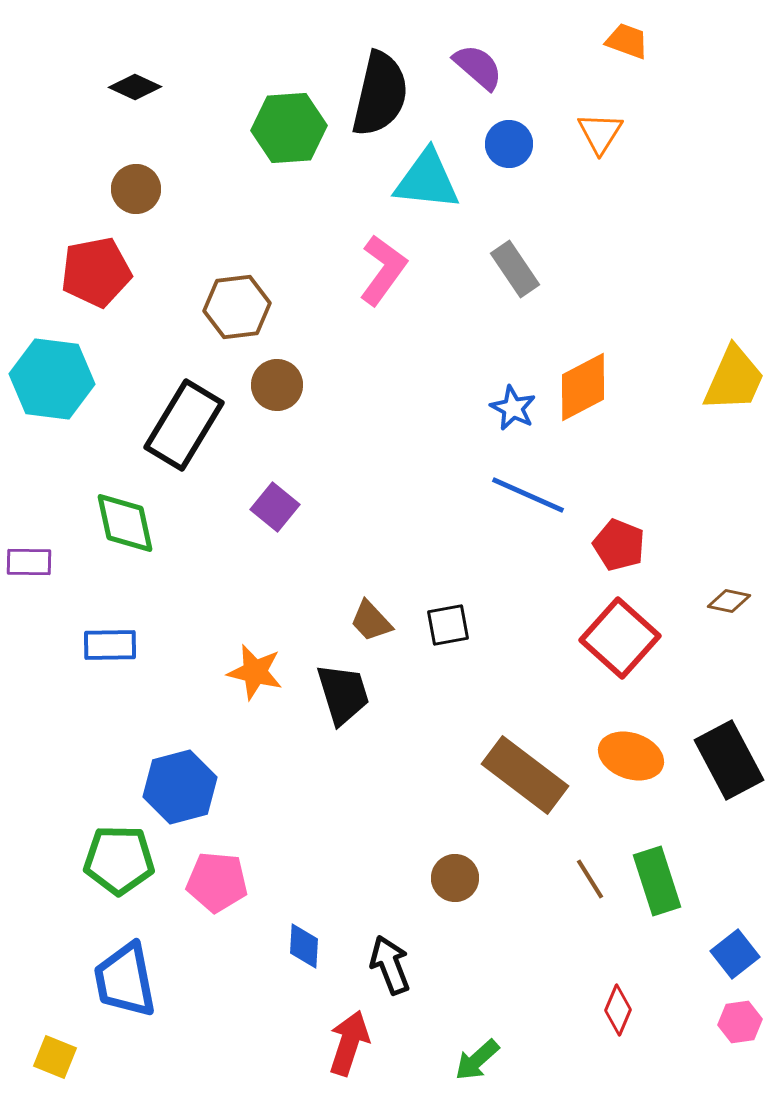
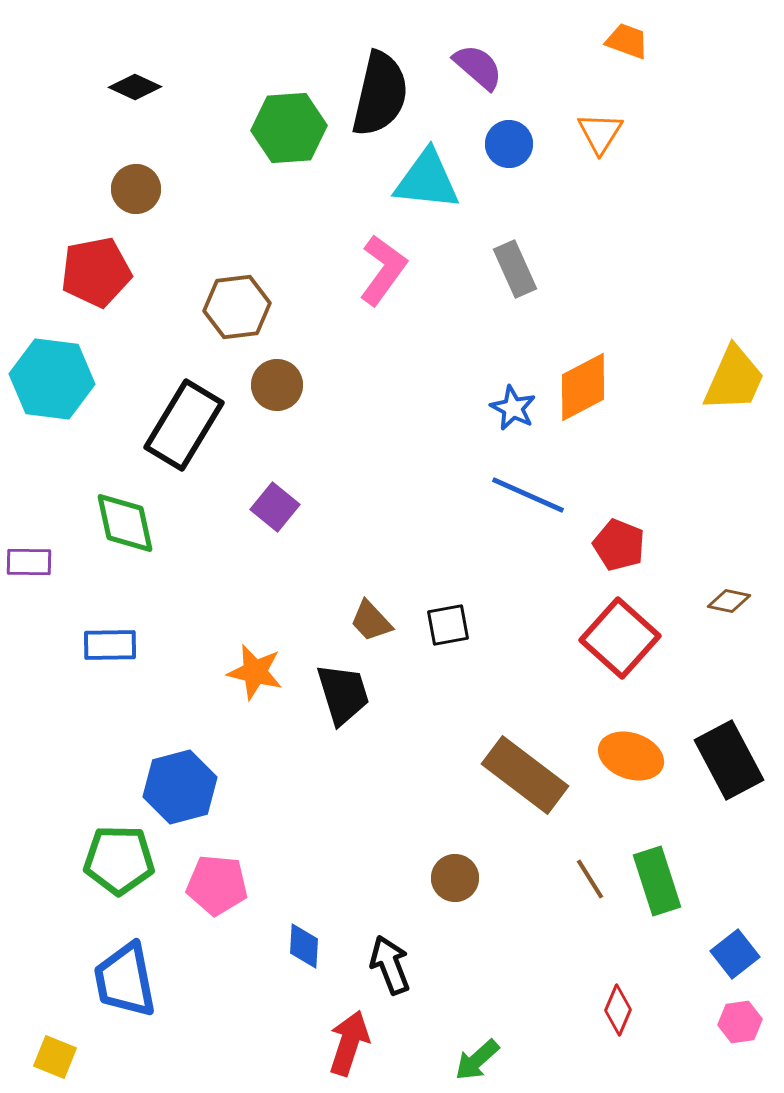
gray rectangle at (515, 269): rotated 10 degrees clockwise
pink pentagon at (217, 882): moved 3 px down
